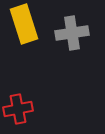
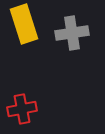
red cross: moved 4 px right
